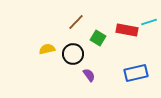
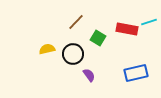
red rectangle: moved 1 px up
